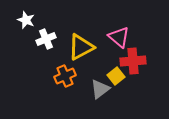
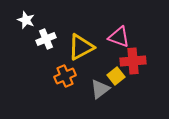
pink triangle: rotated 20 degrees counterclockwise
